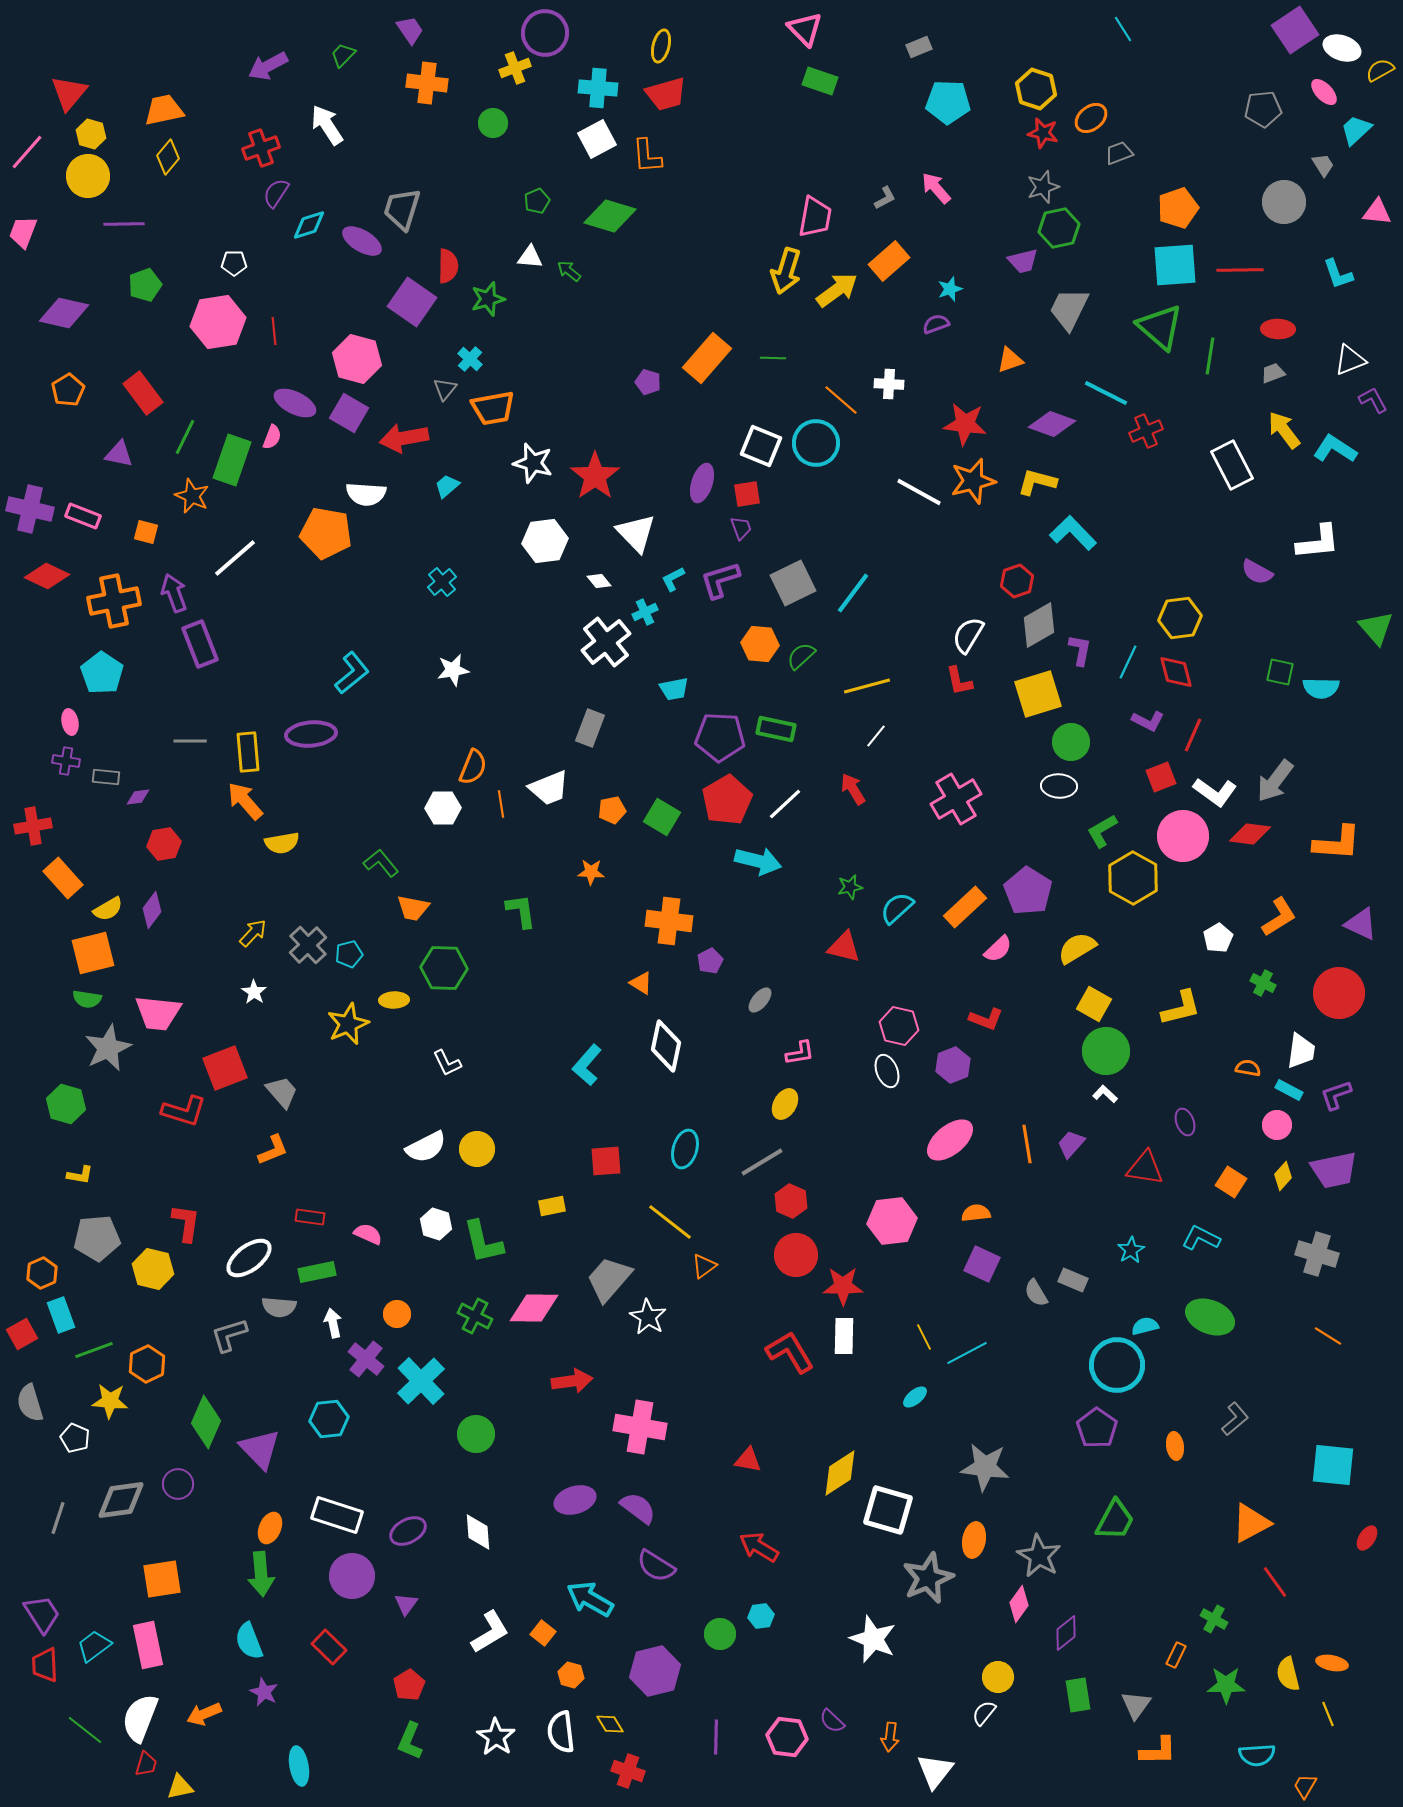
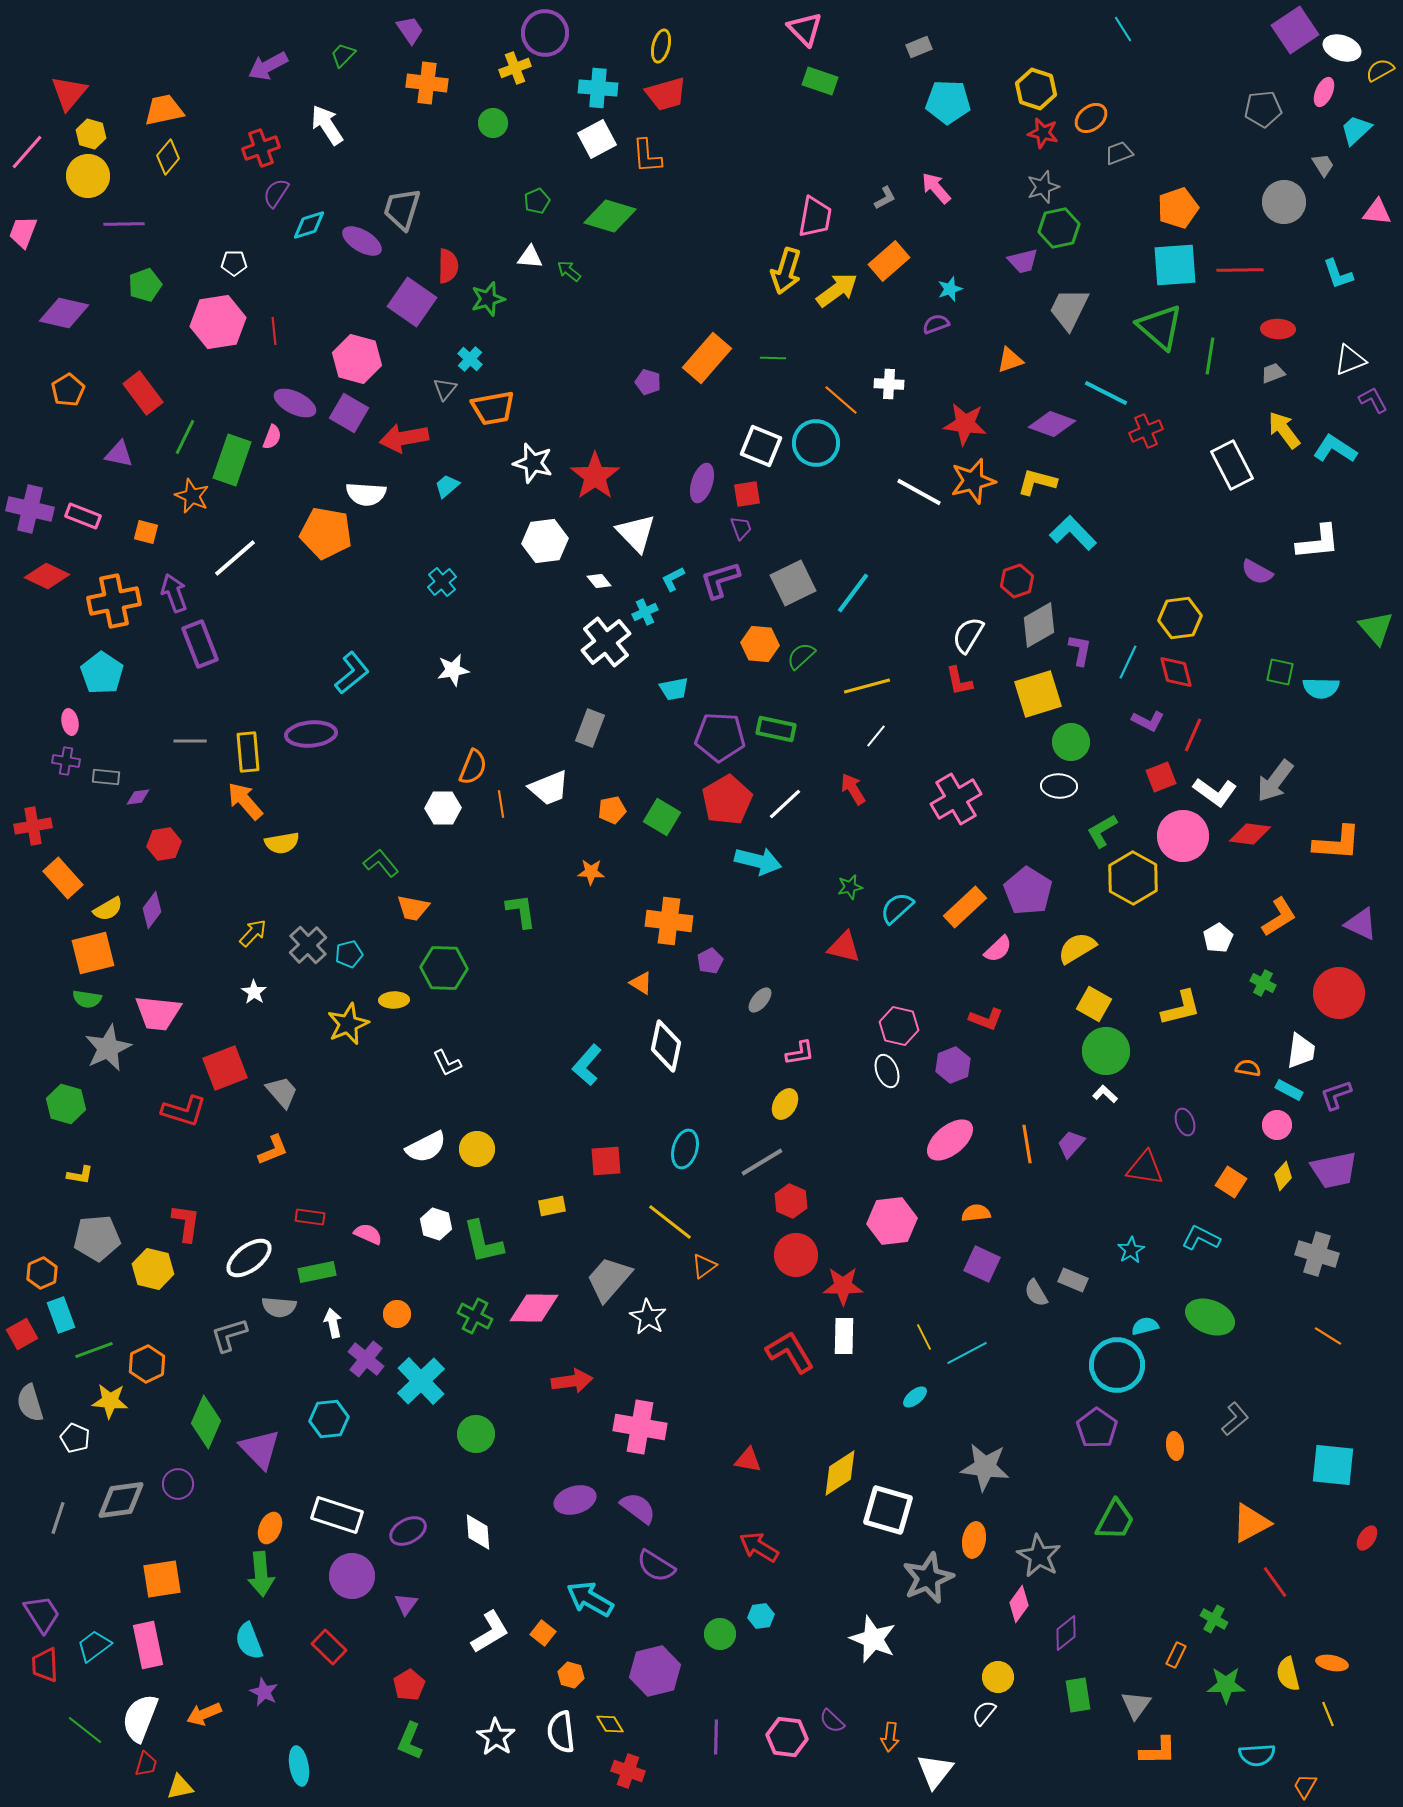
pink ellipse at (1324, 92): rotated 68 degrees clockwise
